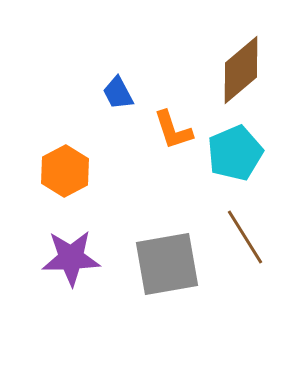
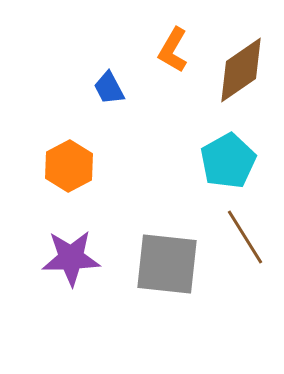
brown diamond: rotated 6 degrees clockwise
blue trapezoid: moved 9 px left, 5 px up
orange L-shape: moved 80 px up; rotated 48 degrees clockwise
cyan pentagon: moved 7 px left, 8 px down; rotated 6 degrees counterclockwise
orange hexagon: moved 4 px right, 5 px up
gray square: rotated 16 degrees clockwise
